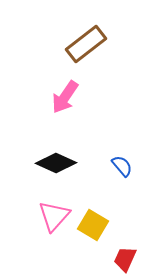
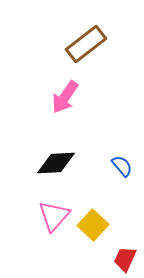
black diamond: rotated 27 degrees counterclockwise
yellow square: rotated 12 degrees clockwise
